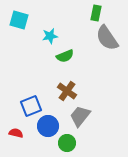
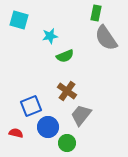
gray semicircle: moved 1 px left
gray trapezoid: moved 1 px right, 1 px up
blue circle: moved 1 px down
